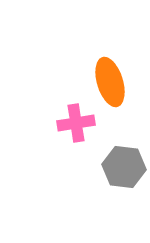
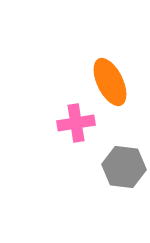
orange ellipse: rotated 9 degrees counterclockwise
